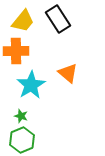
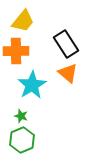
black rectangle: moved 8 px right, 25 px down
cyan star: moved 1 px right
